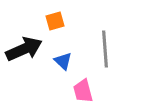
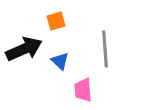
orange square: moved 1 px right
blue triangle: moved 3 px left
pink trapezoid: moved 1 px up; rotated 10 degrees clockwise
